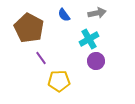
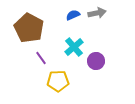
blue semicircle: moved 9 px right; rotated 104 degrees clockwise
cyan cross: moved 15 px left, 8 px down; rotated 12 degrees counterclockwise
yellow pentagon: moved 1 px left
